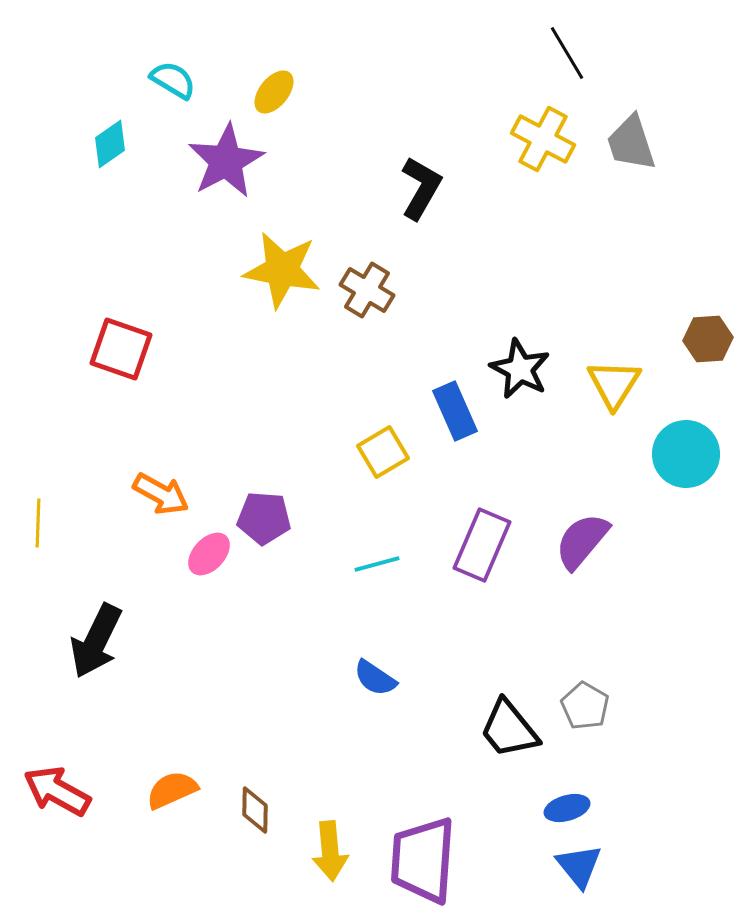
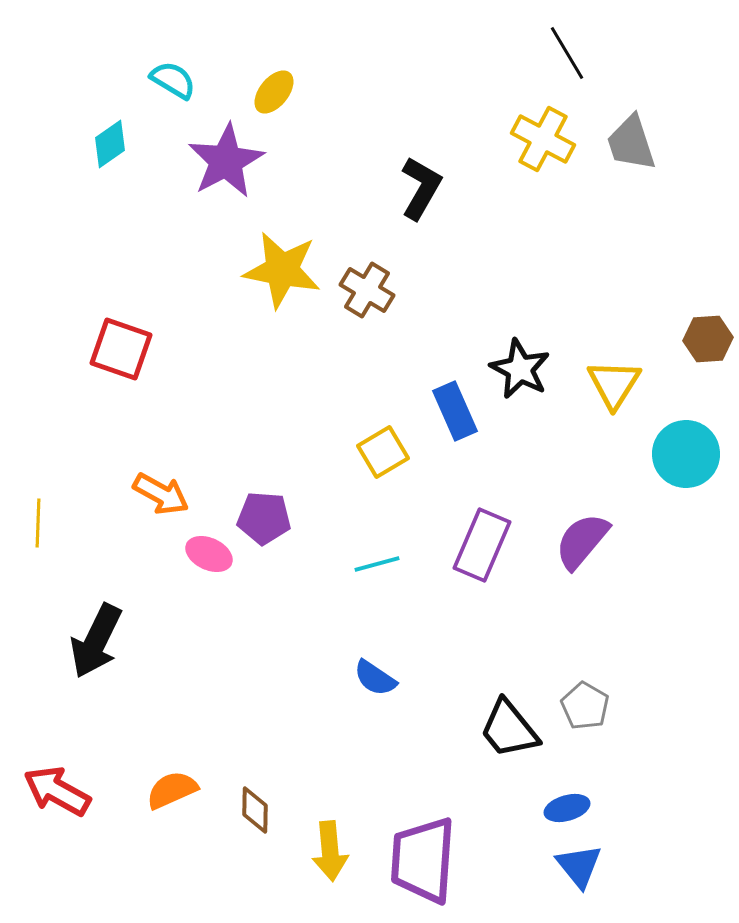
pink ellipse: rotated 72 degrees clockwise
